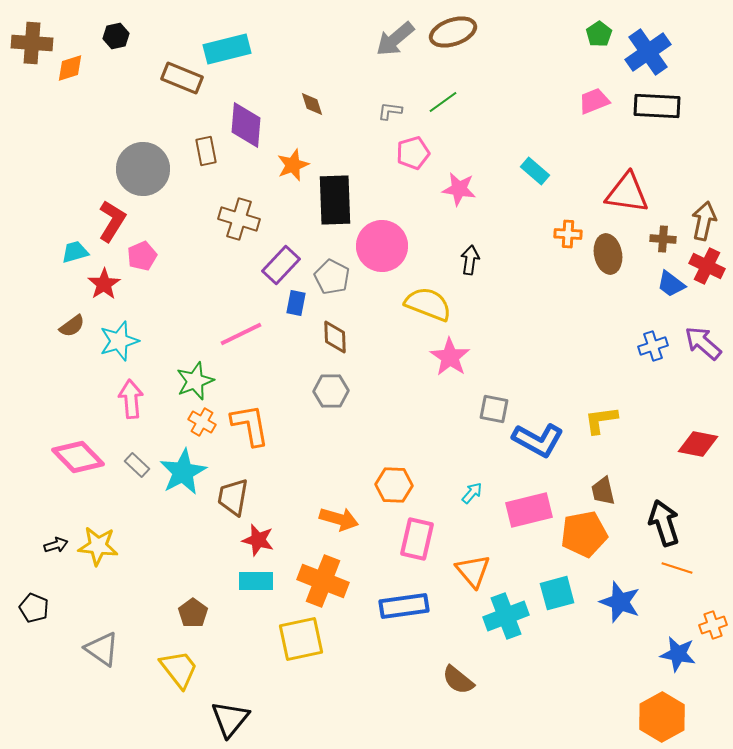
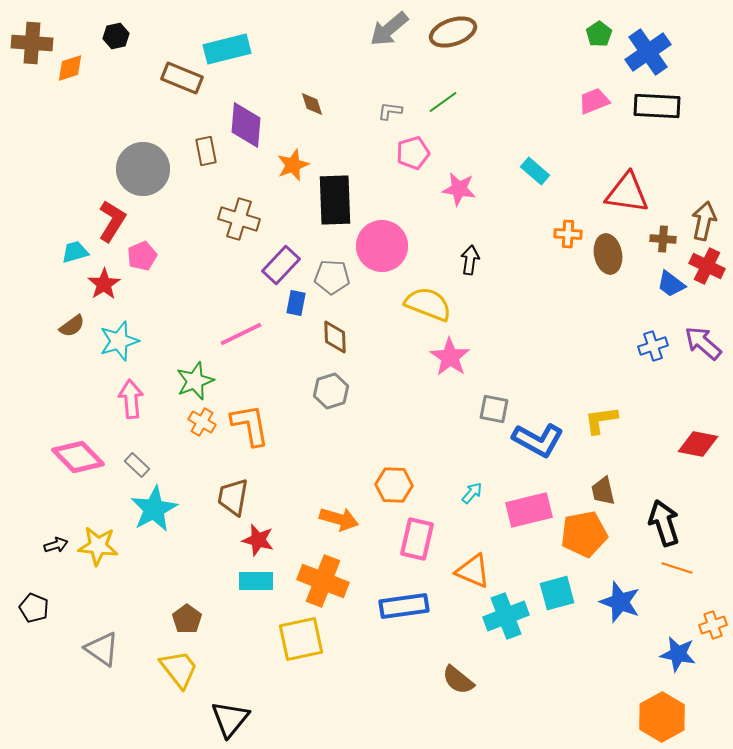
gray arrow at (395, 39): moved 6 px left, 10 px up
gray pentagon at (332, 277): rotated 24 degrees counterclockwise
gray hexagon at (331, 391): rotated 16 degrees counterclockwise
cyan star at (183, 472): moved 29 px left, 37 px down
orange triangle at (473, 571): rotated 27 degrees counterclockwise
brown pentagon at (193, 613): moved 6 px left, 6 px down
